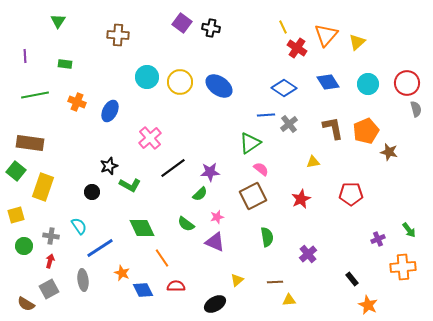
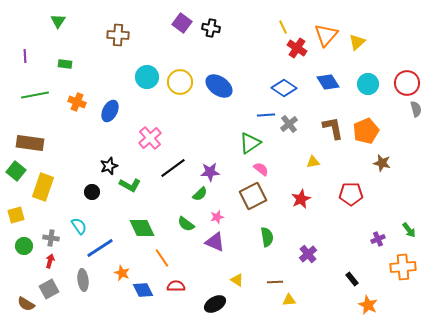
brown star at (389, 152): moved 7 px left, 11 px down
gray cross at (51, 236): moved 2 px down
yellow triangle at (237, 280): rotated 48 degrees counterclockwise
